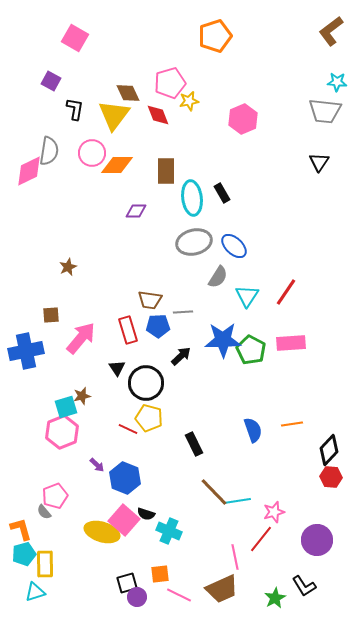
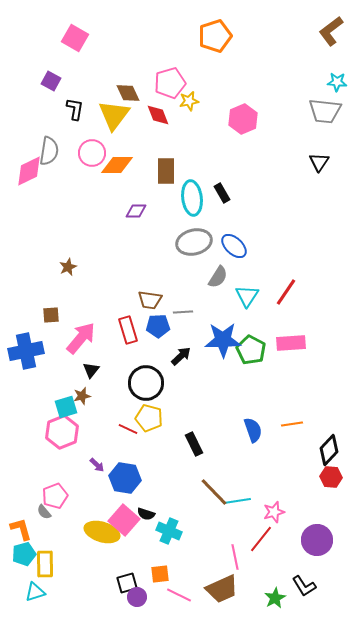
black triangle at (117, 368): moved 26 px left, 2 px down; rotated 12 degrees clockwise
blue hexagon at (125, 478): rotated 12 degrees counterclockwise
